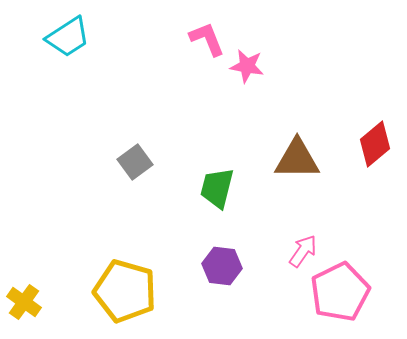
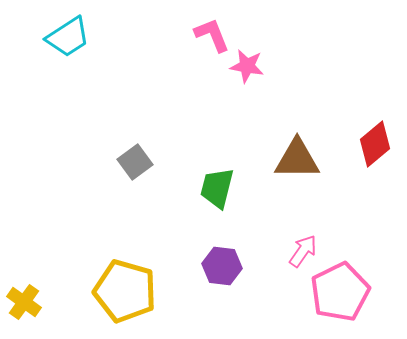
pink L-shape: moved 5 px right, 4 px up
